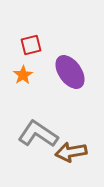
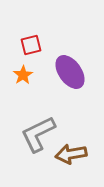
gray L-shape: rotated 60 degrees counterclockwise
brown arrow: moved 2 px down
